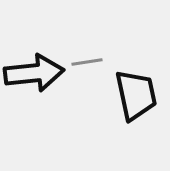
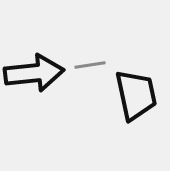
gray line: moved 3 px right, 3 px down
